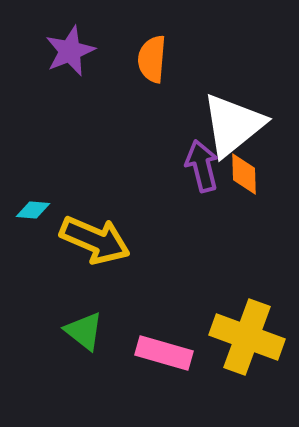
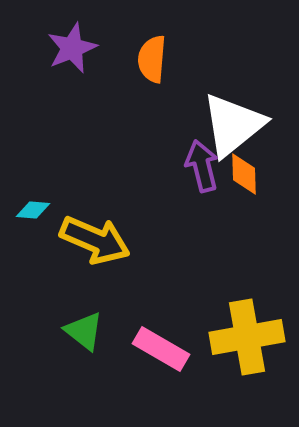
purple star: moved 2 px right, 3 px up
yellow cross: rotated 30 degrees counterclockwise
pink rectangle: moved 3 px left, 4 px up; rotated 14 degrees clockwise
